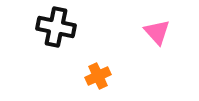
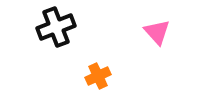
black cross: rotated 33 degrees counterclockwise
